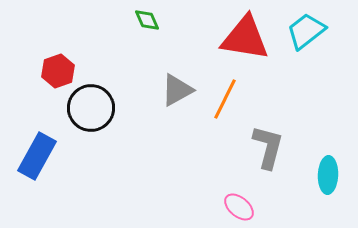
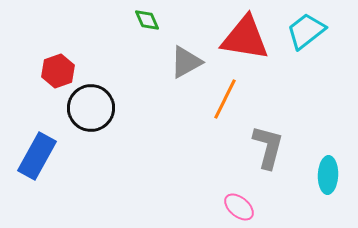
gray triangle: moved 9 px right, 28 px up
